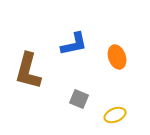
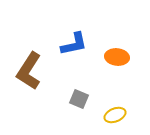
orange ellipse: rotated 65 degrees counterclockwise
brown L-shape: moved 1 px right; rotated 18 degrees clockwise
